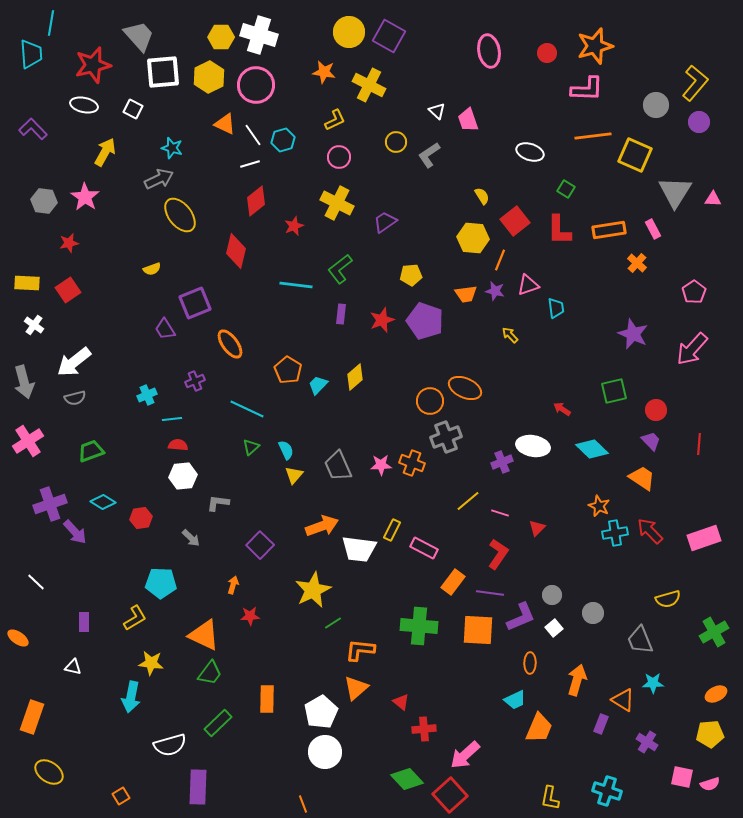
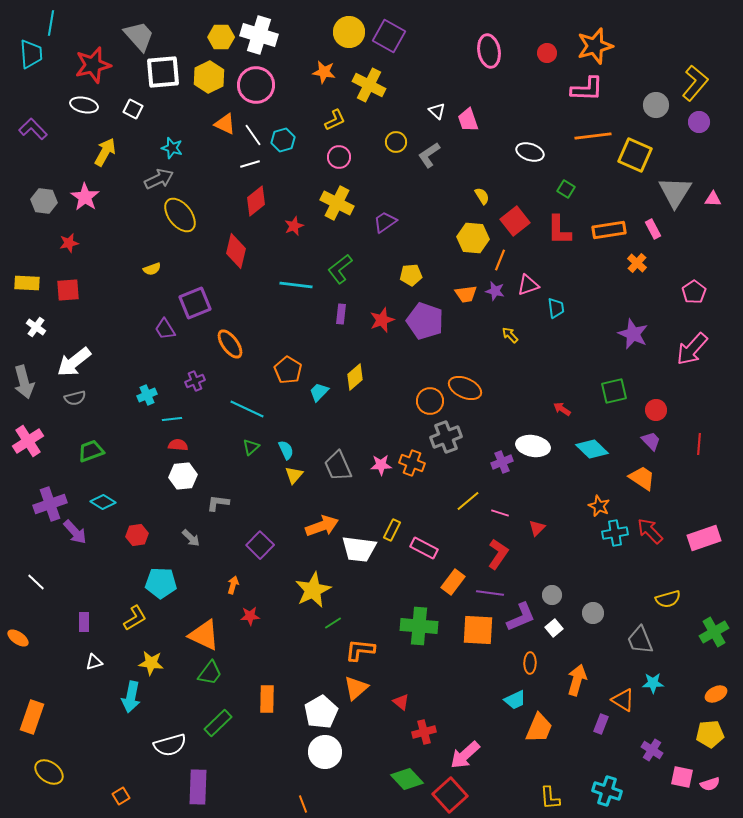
red square at (68, 290): rotated 30 degrees clockwise
white cross at (34, 325): moved 2 px right, 2 px down
cyan trapezoid at (318, 385): moved 1 px right, 7 px down
red hexagon at (141, 518): moved 4 px left, 17 px down
white triangle at (73, 667): moved 21 px right, 5 px up; rotated 30 degrees counterclockwise
red cross at (424, 729): moved 3 px down; rotated 10 degrees counterclockwise
purple cross at (647, 742): moved 5 px right, 8 px down
yellow L-shape at (550, 798): rotated 15 degrees counterclockwise
